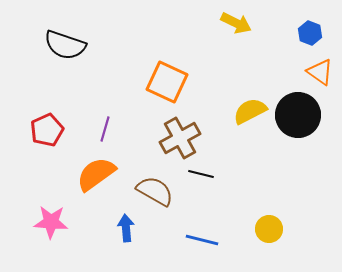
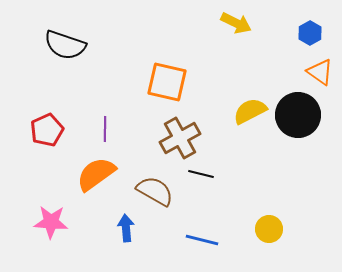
blue hexagon: rotated 10 degrees clockwise
orange square: rotated 12 degrees counterclockwise
purple line: rotated 15 degrees counterclockwise
